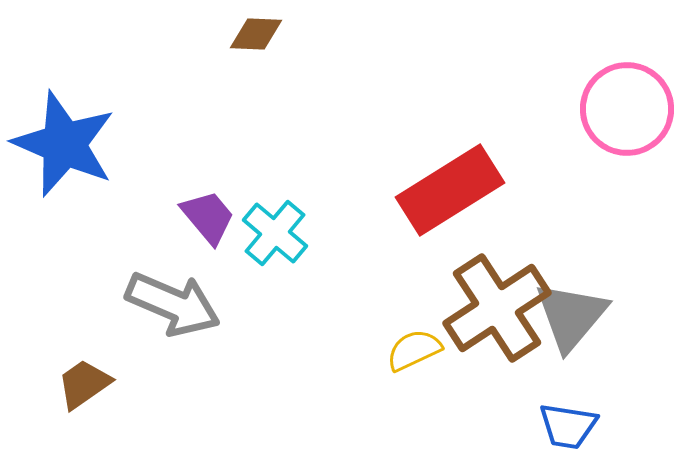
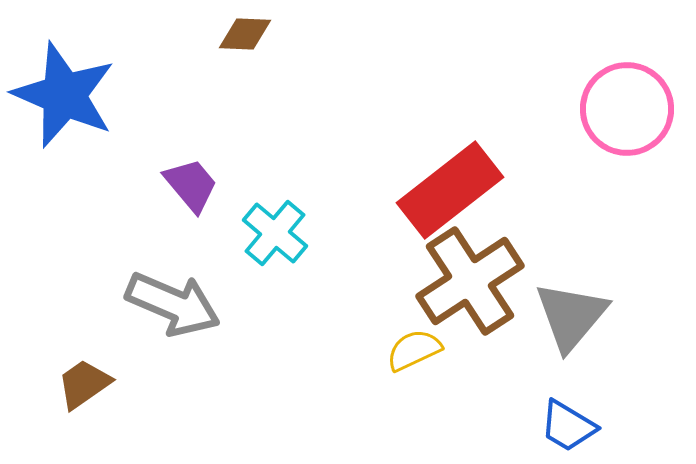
brown diamond: moved 11 px left
blue star: moved 49 px up
red rectangle: rotated 6 degrees counterclockwise
purple trapezoid: moved 17 px left, 32 px up
brown cross: moved 27 px left, 27 px up
blue trapezoid: rotated 22 degrees clockwise
